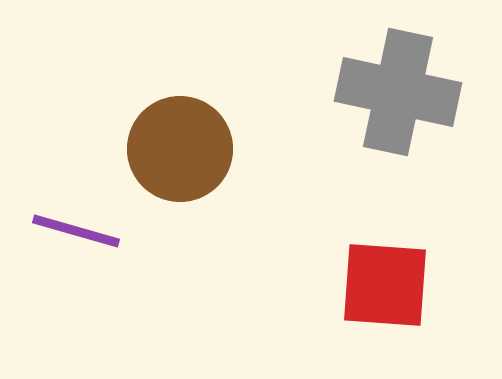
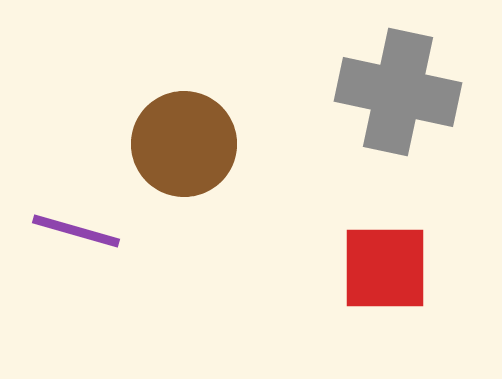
brown circle: moved 4 px right, 5 px up
red square: moved 17 px up; rotated 4 degrees counterclockwise
